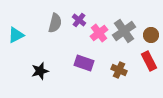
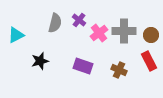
gray cross: rotated 35 degrees clockwise
purple rectangle: moved 1 px left, 3 px down
black star: moved 10 px up
